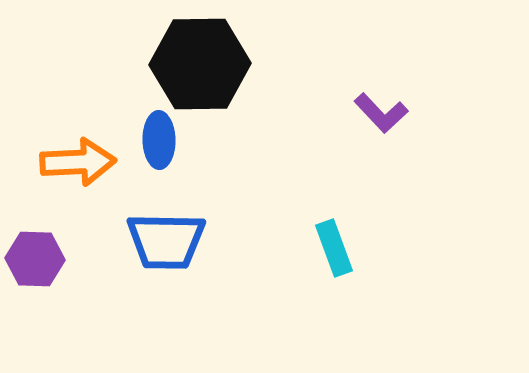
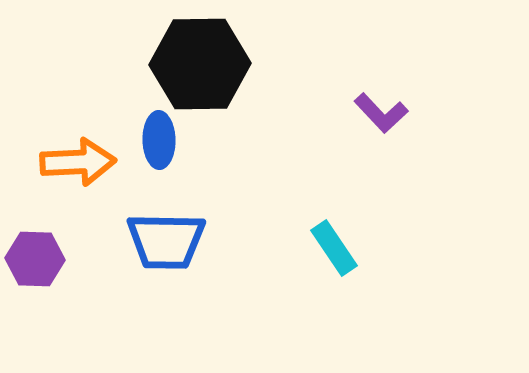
cyan rectangle: rotated 14 degrees counterclockwise
